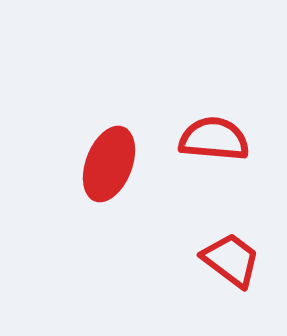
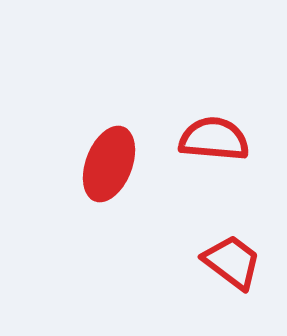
red trapezoid: moved 1 px right, 2 px down
